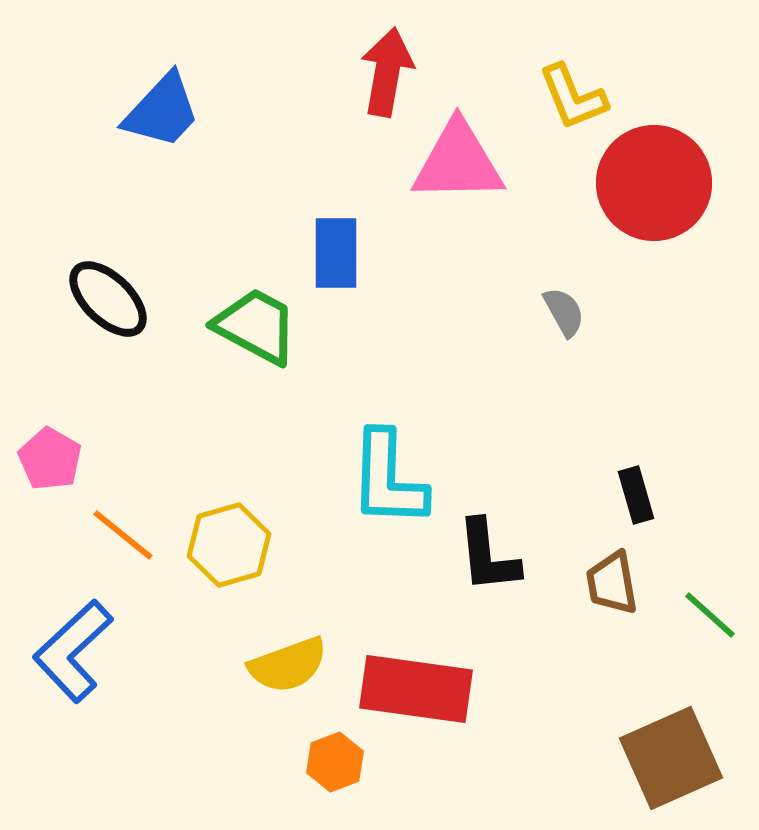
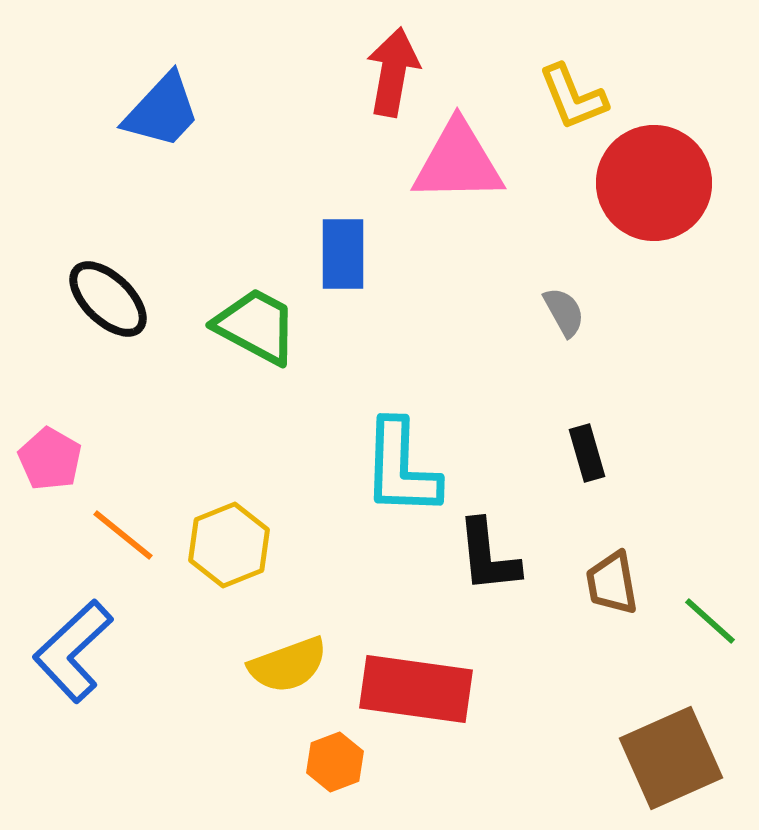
red arrow: moved 6 px right
blue rectangle: moved 7 px right, 1 px down
cyan L-shape: moved 13 px right, 11 px up
black rectangle: moved 49 px left, 42 px up
yellow hexagon: rotated 6 degrees counterclockwise
green line: moved 6 px down
